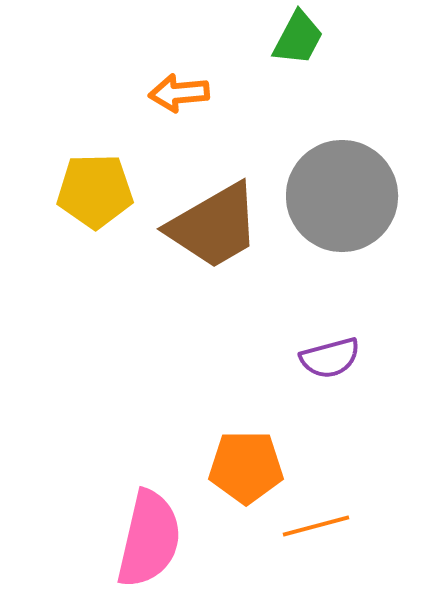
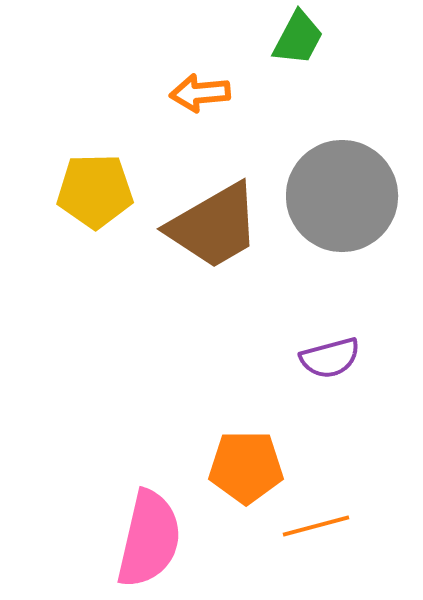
orange arrow: moved 21 px right
